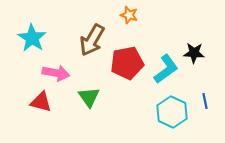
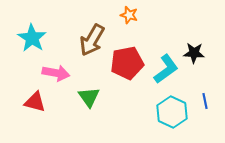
red triangle: moved 6 px left
